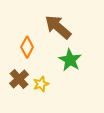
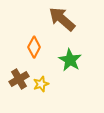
brown arrow: moved 4 px right, 8 px up
orange diamond: moved 7 px right
brown cross: rotated 12 degrees clockwise
